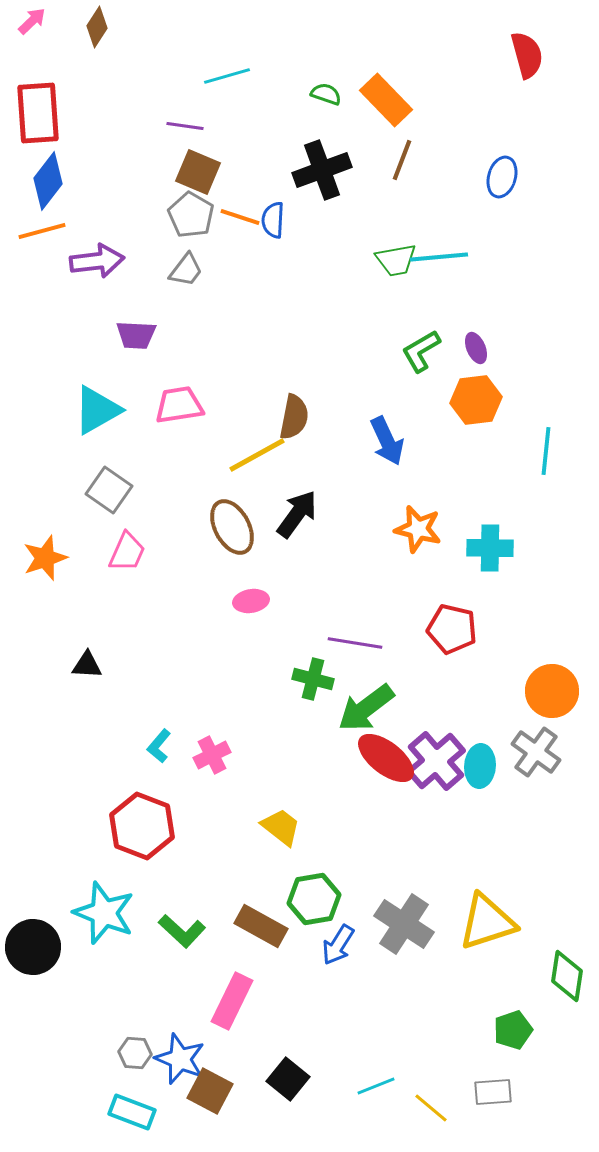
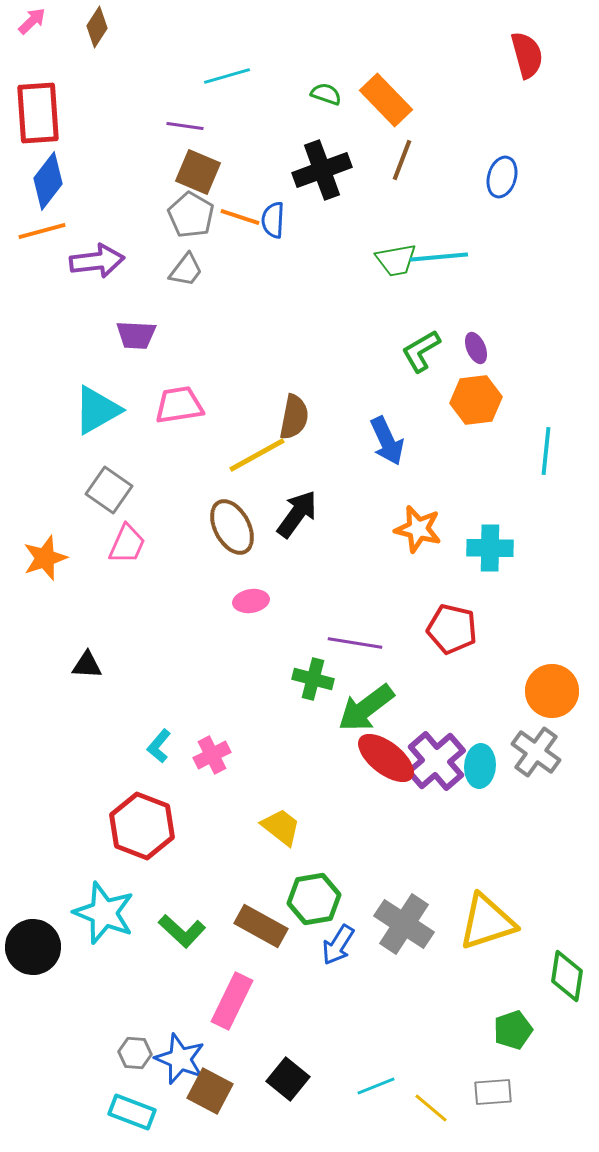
pink trapezoid at (127, 552): moved 8 px up
